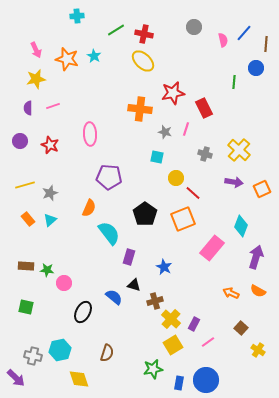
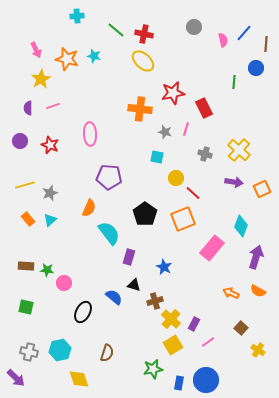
green line at (116, 30): rotated 72 degrees clockwise
cyan star at (94, 56): rotated 16 degrees counterclockwise
yellow star at (36, 79): moved 5 px right; rotated 18 degrees counterclockwise
gray cross at (33, 356): moved 4 px left, 4 px up
